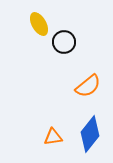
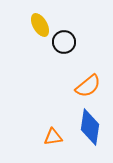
yellow ellipse: moved 1 px right, 1 px down
blue diamond: moved 7 px up; rotated 30 degrees counterclockwise
